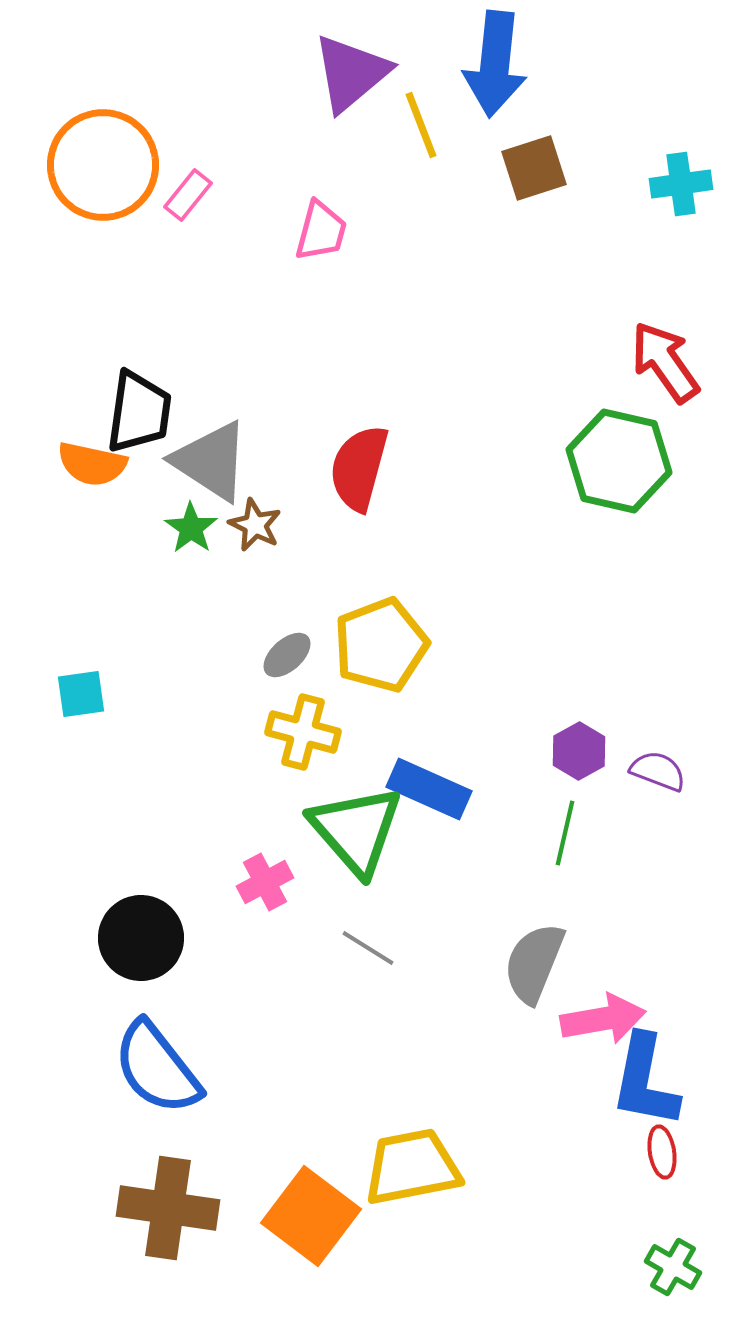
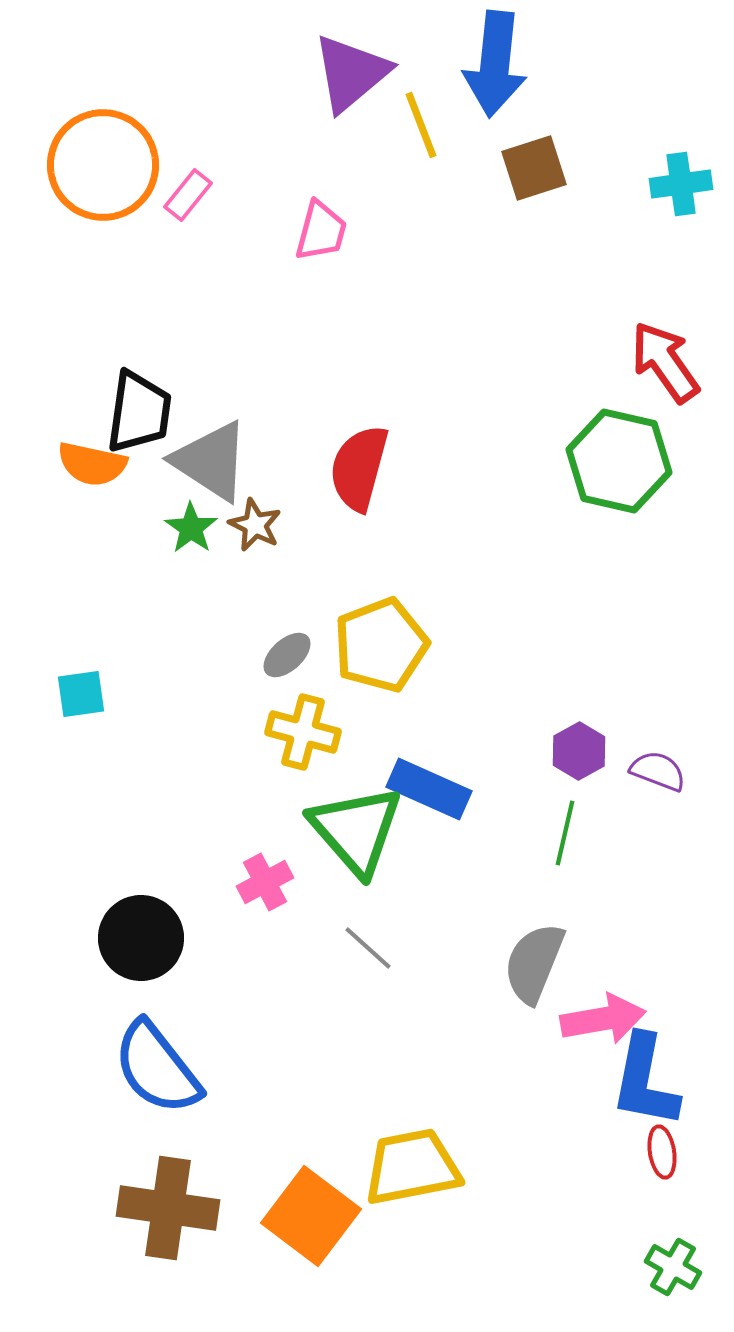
gray line: rotated 10 degrees clockwise
